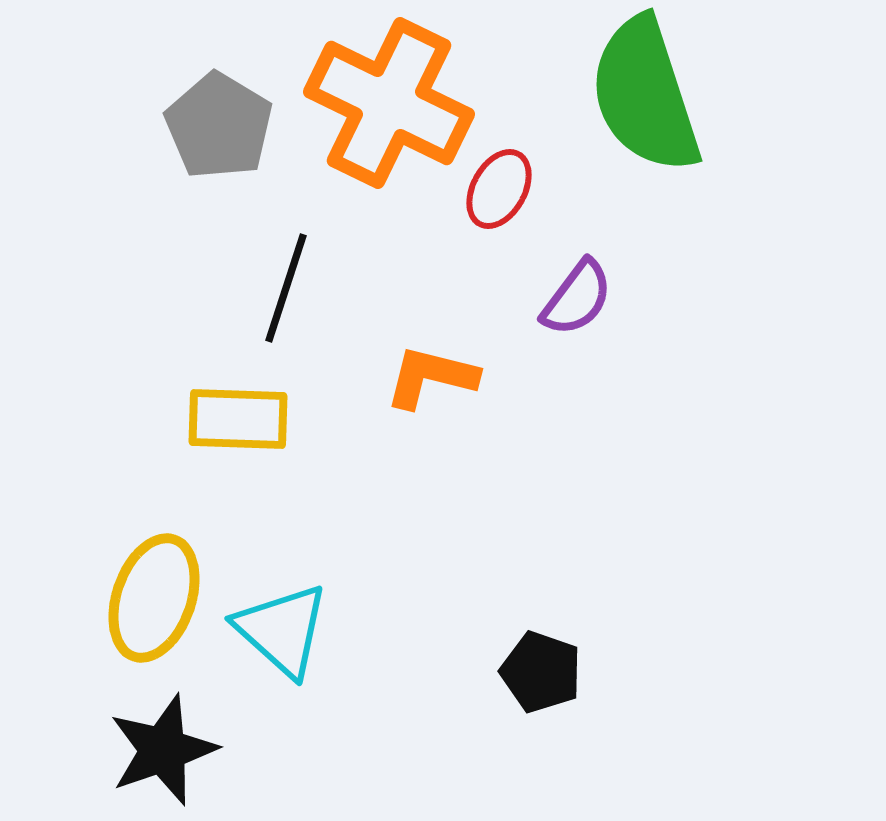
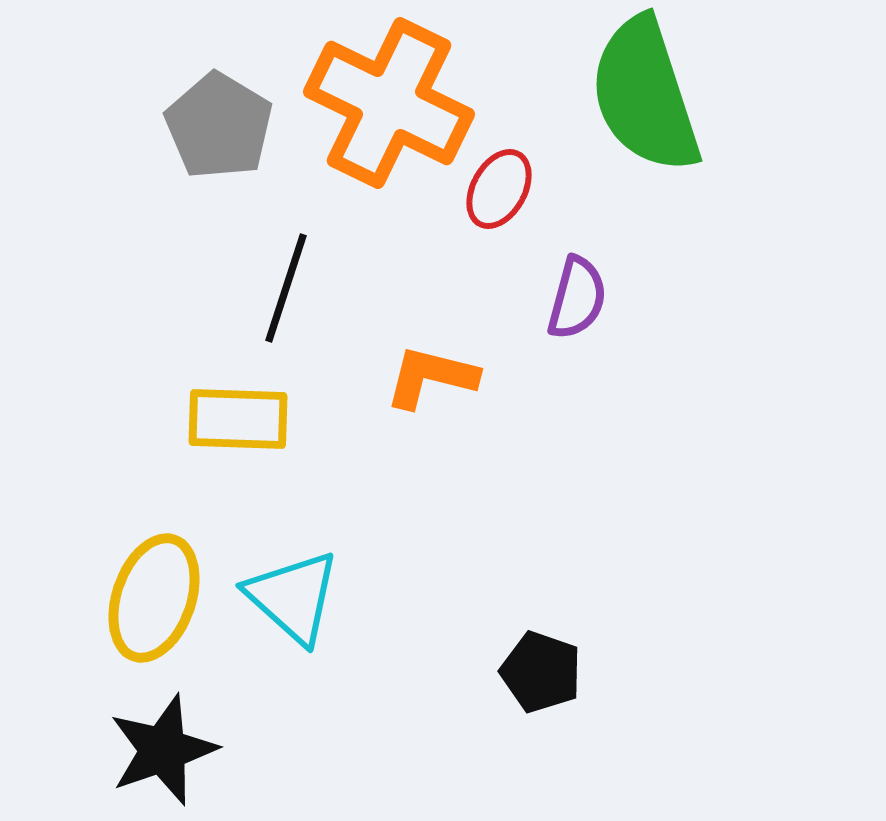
purple semicircle: rotated 22 degrees counterclockwise
cyan triangle: moved 11 px right, 33 px up
